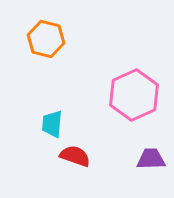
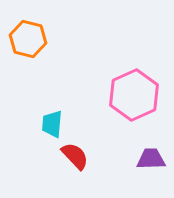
orange hexagon: moved 18 px left
red semicircle: rotated 28 degrees clockwise
